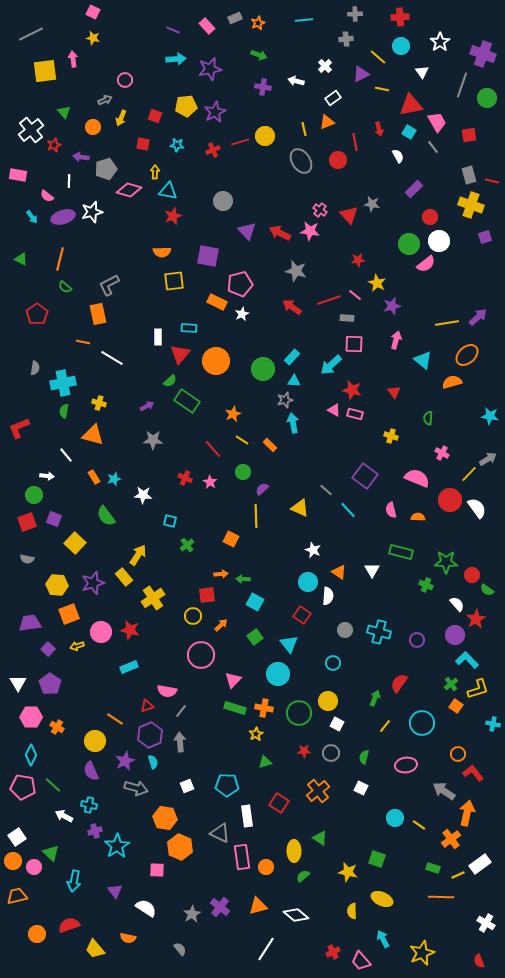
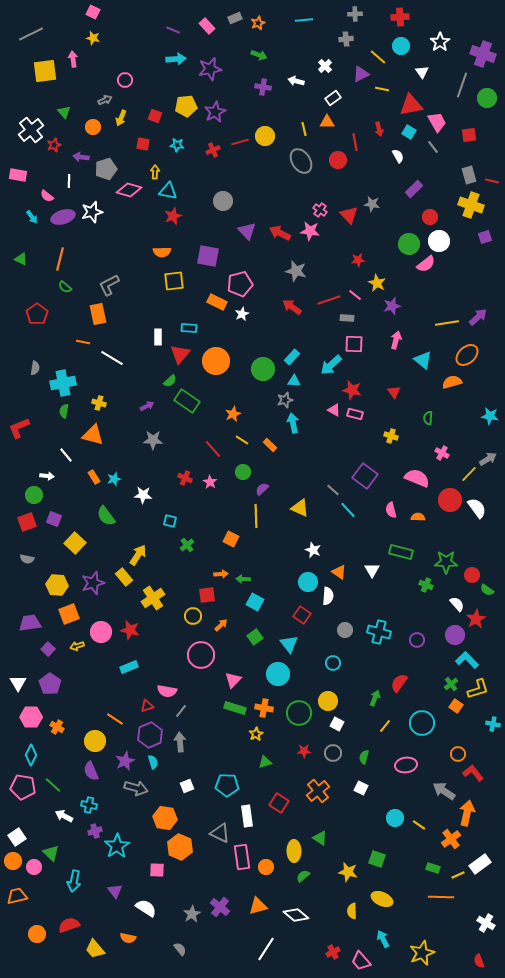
orange triangle at (327, 122): rotated 21 degrees clockwise
gray line at (326, 490): moved 7 px right
gray circle at (331, 753): moved 2 px right
